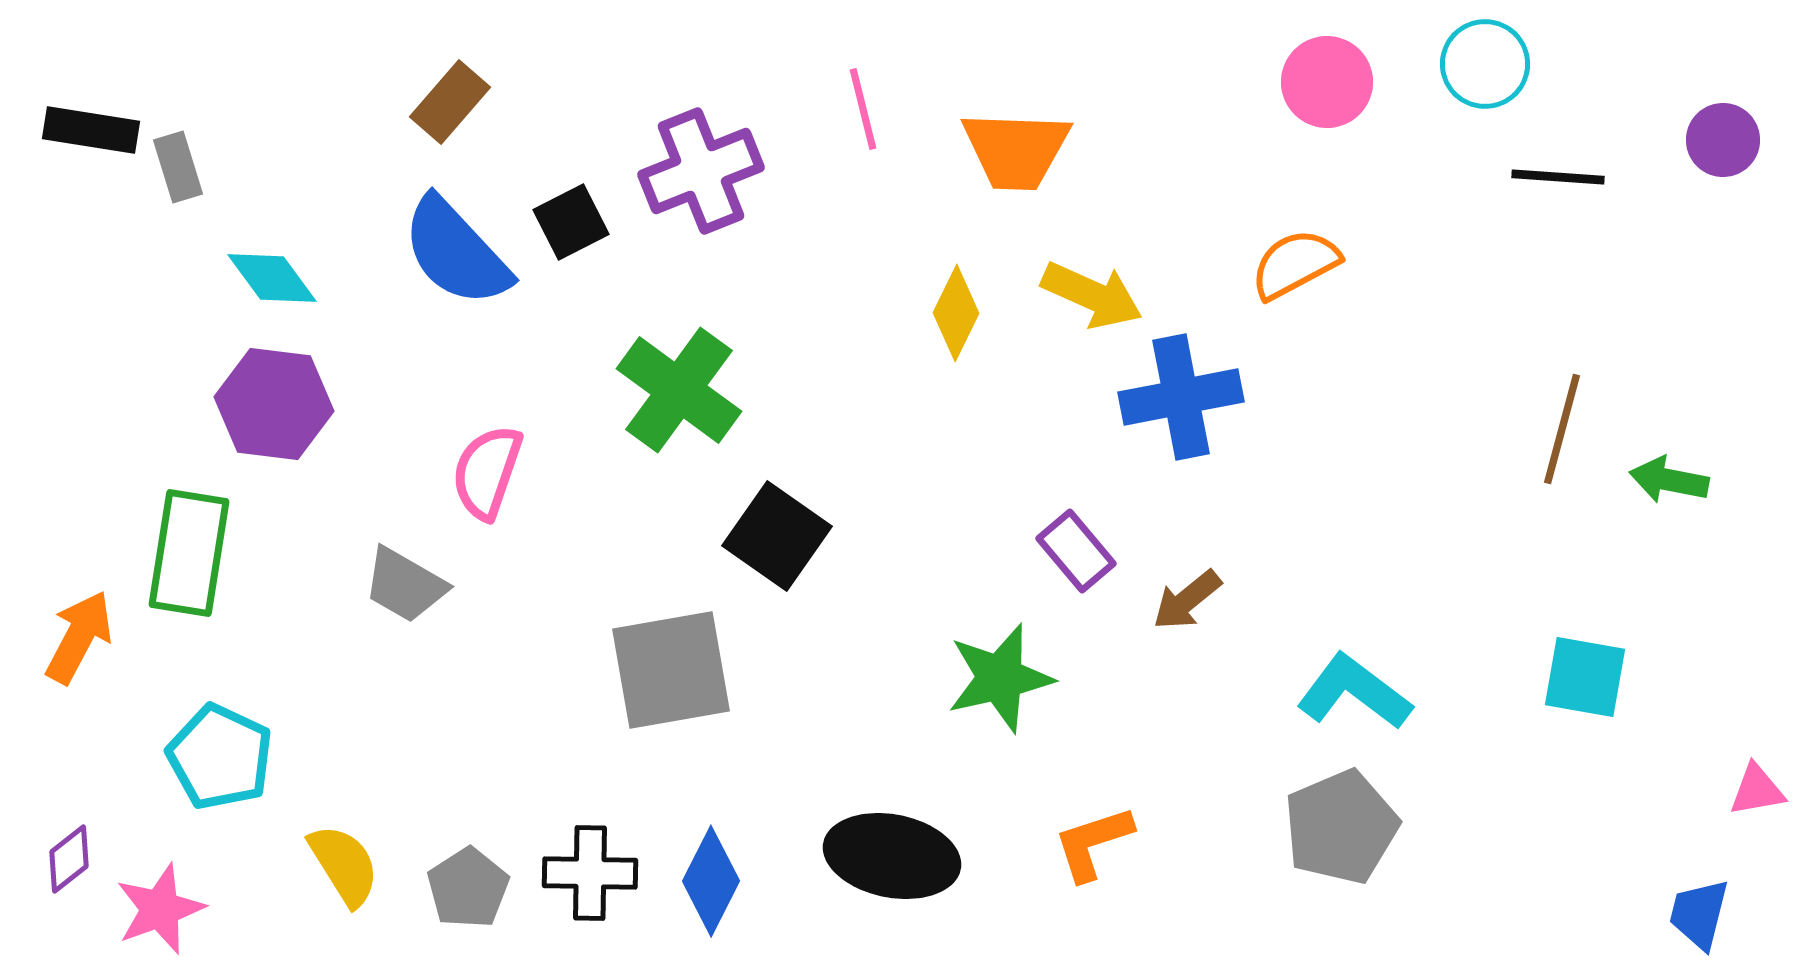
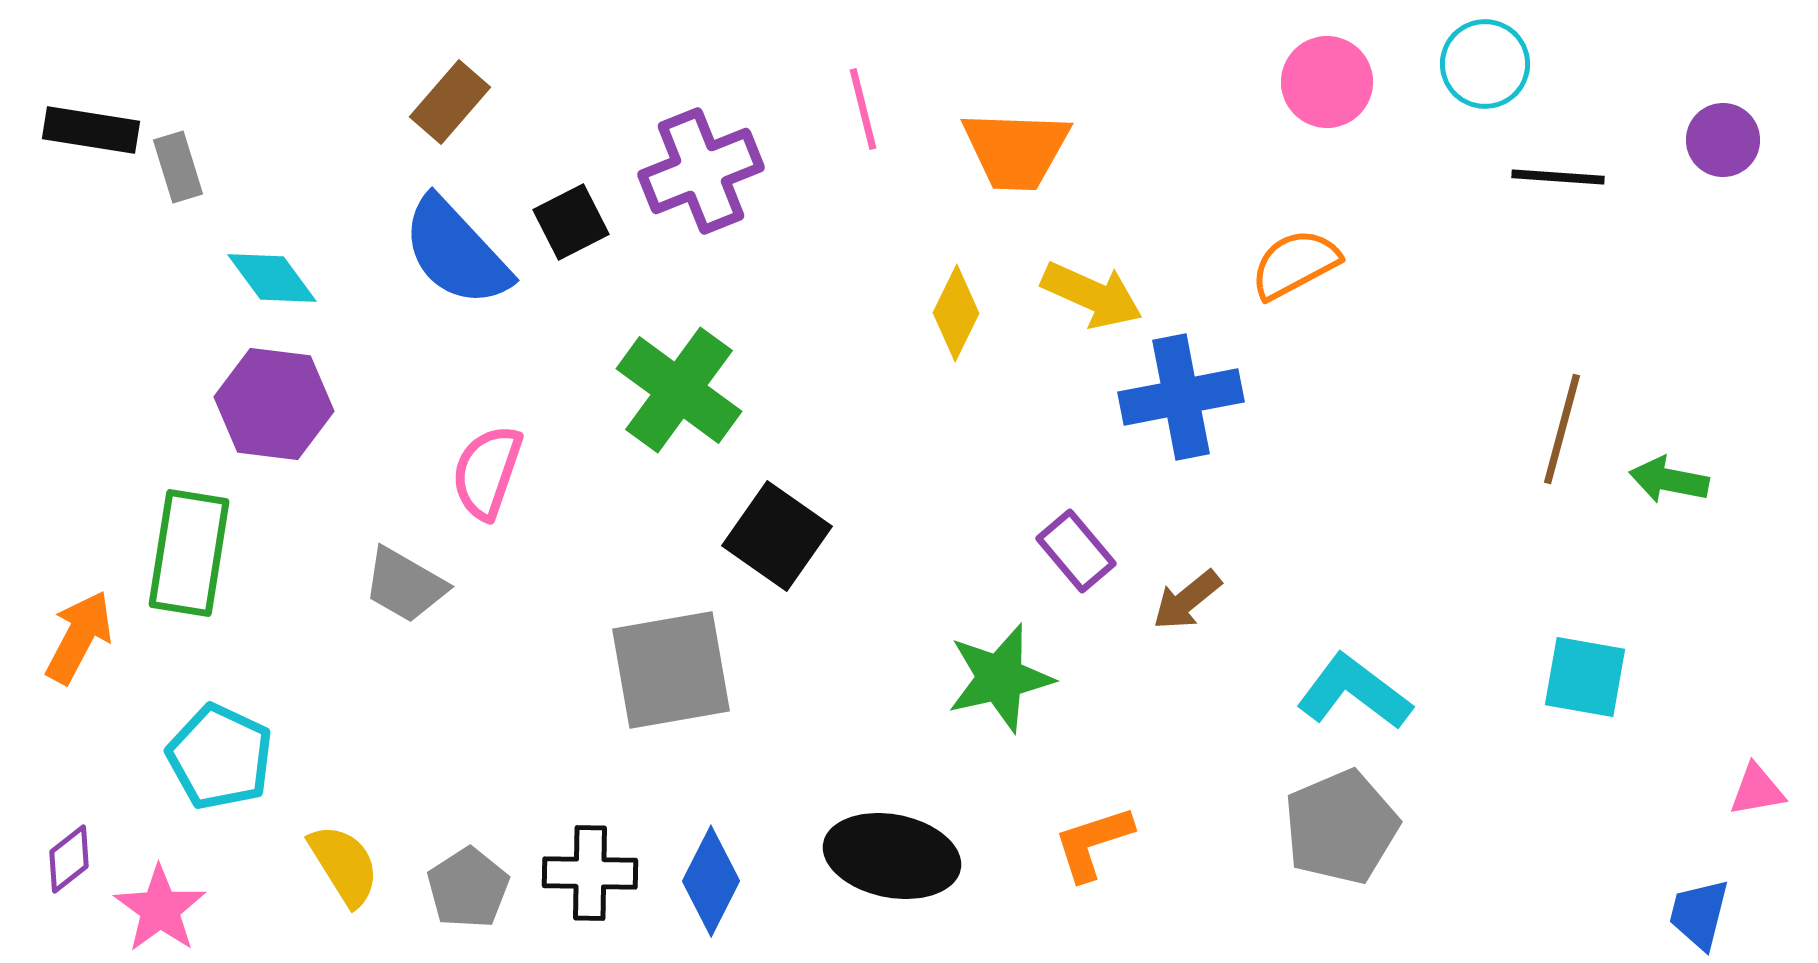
pink star at (160, 909): rotated 16 degrees counterclockwise
